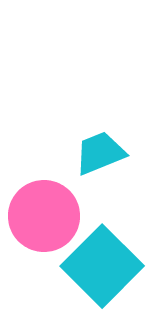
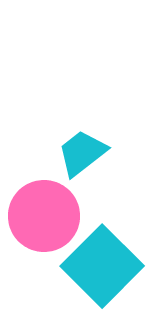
cyan trapezoid: moved 18 px left; rotated 16 degrees counterclockwise
